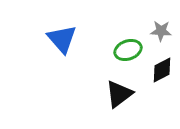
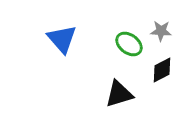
green ellipse: moved 1 px right, 6 px up; rotated 56 degrees clockwise
black triangle: rotated 20 degrees clockwise
